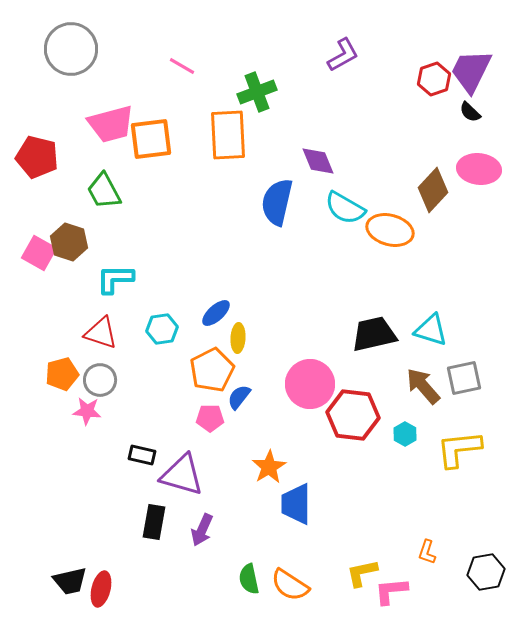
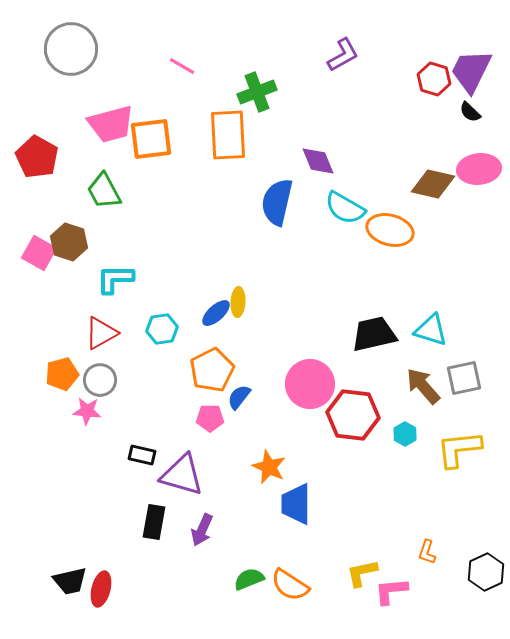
red hexagon at (434, 79): rotated 24 degrees counterclockwise
red pentagon at (37, 157): rotated 15 degrees clockwise
pink ellipse at (479, 169): rotated 12 degrees counterclockwise
brown diamond at (433, 190): moved 6 px up; rotated 60 degrees clockwise
red triangle at (101, 333): rotated 48 degrees counterclockwise
yellow ellipse at (238, 338): moved 36 px up
orange star at (269, 467): rotated 16 degrees counterclockwise
black hexagon at (486, 572): rotated 15 degrees counterclockwise
green semicircle at (249, 579): rotated 80 degrees clockwise
